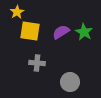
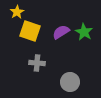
yellow square: rotated 10 degrees clockwise
